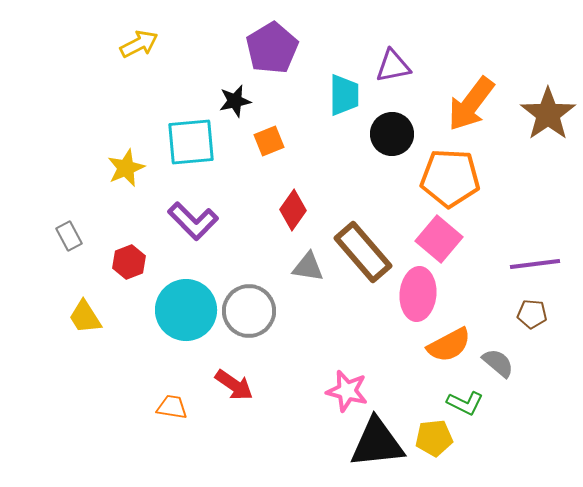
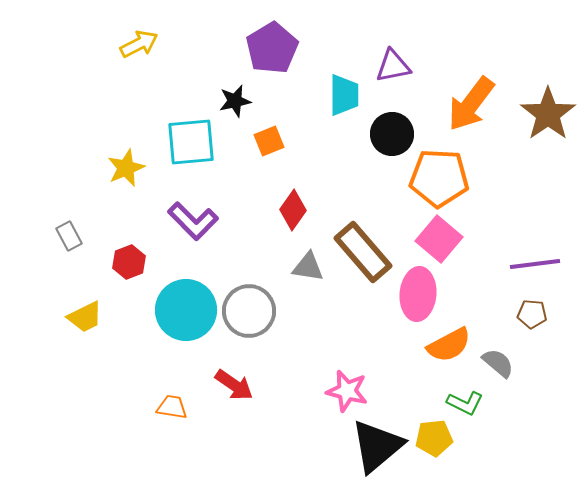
orange pentagon: moved 11 px left
yellow trapezoid: rotated 84 degrees counterclockwise
black triangle: moved 3 px down; rotated 34 degrees counterclockwise
